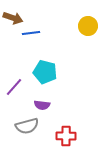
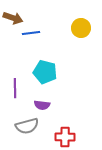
yellow circle: moved 7 px left, 2 px down
purple line: moved 1 px right, 1 px down; rotated 42 degrees counterclockwise
red cross: moved 1 px left, 1 px down
